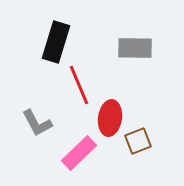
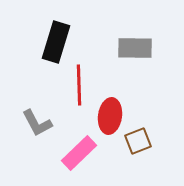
red line: rotated 21 degrees clockwise
red ellipse: moved 2 px up
